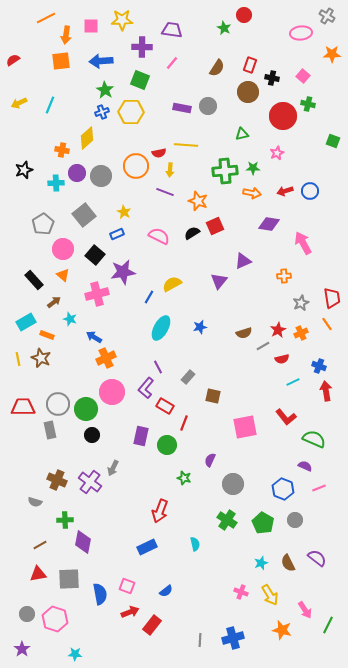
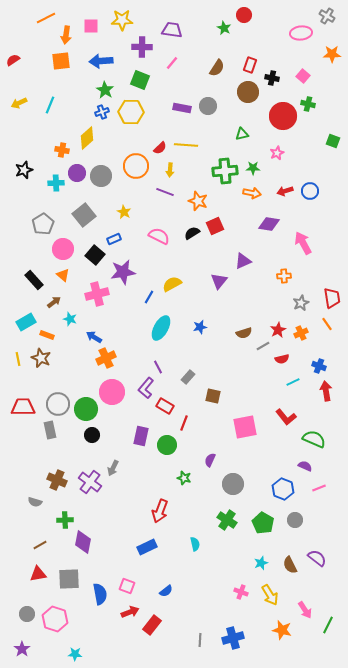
red semicircle at (159, 153): moved 1 px right, 5 px up; rotated 32 degrees counterclockwise
blue rectangle at (117, 234): moved 3 px left, 5 px down
brown semicircle at (288, 563): moved 2 px right, 2 px down
